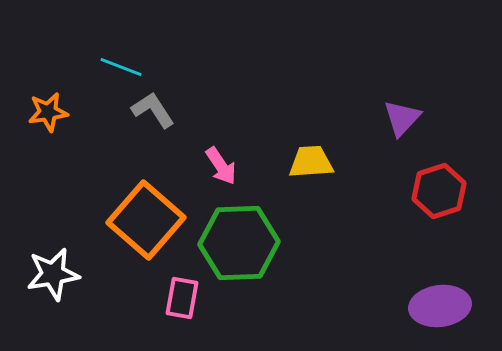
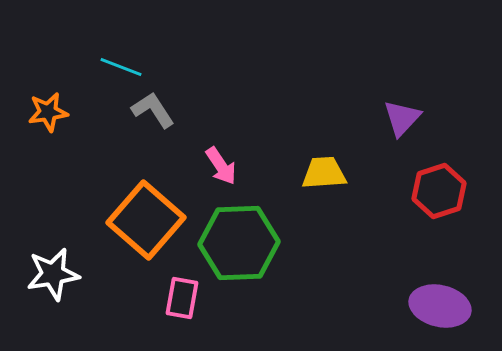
yellow trapezoid: moved 13 px right, 11 px down
purple ellipse: rotated 20 degrees clockwise
